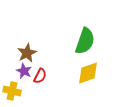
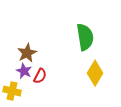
green semicircle: moved 4 px up; rotated 28 degrees counterclockwise
yellow diamond: moved 7 px right; rotated 40 degrees counterclockwise
